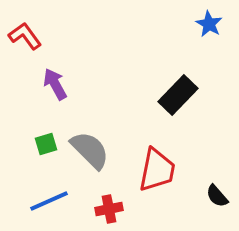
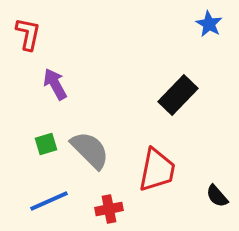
red L-shape: moved 3 px right, 2 px up; rotated 48 degrees clockwise
